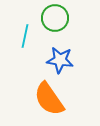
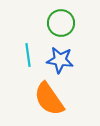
green circle: moved 6 px right, 5 px down
cyan line: moved 3 px right, 19 px down; rotated 20 degrees counterclockwise
